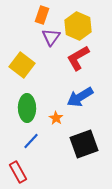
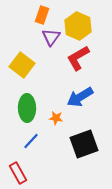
orange star: rotated 24 degrees counterclockwise
red rectangle: moved 1 px down
